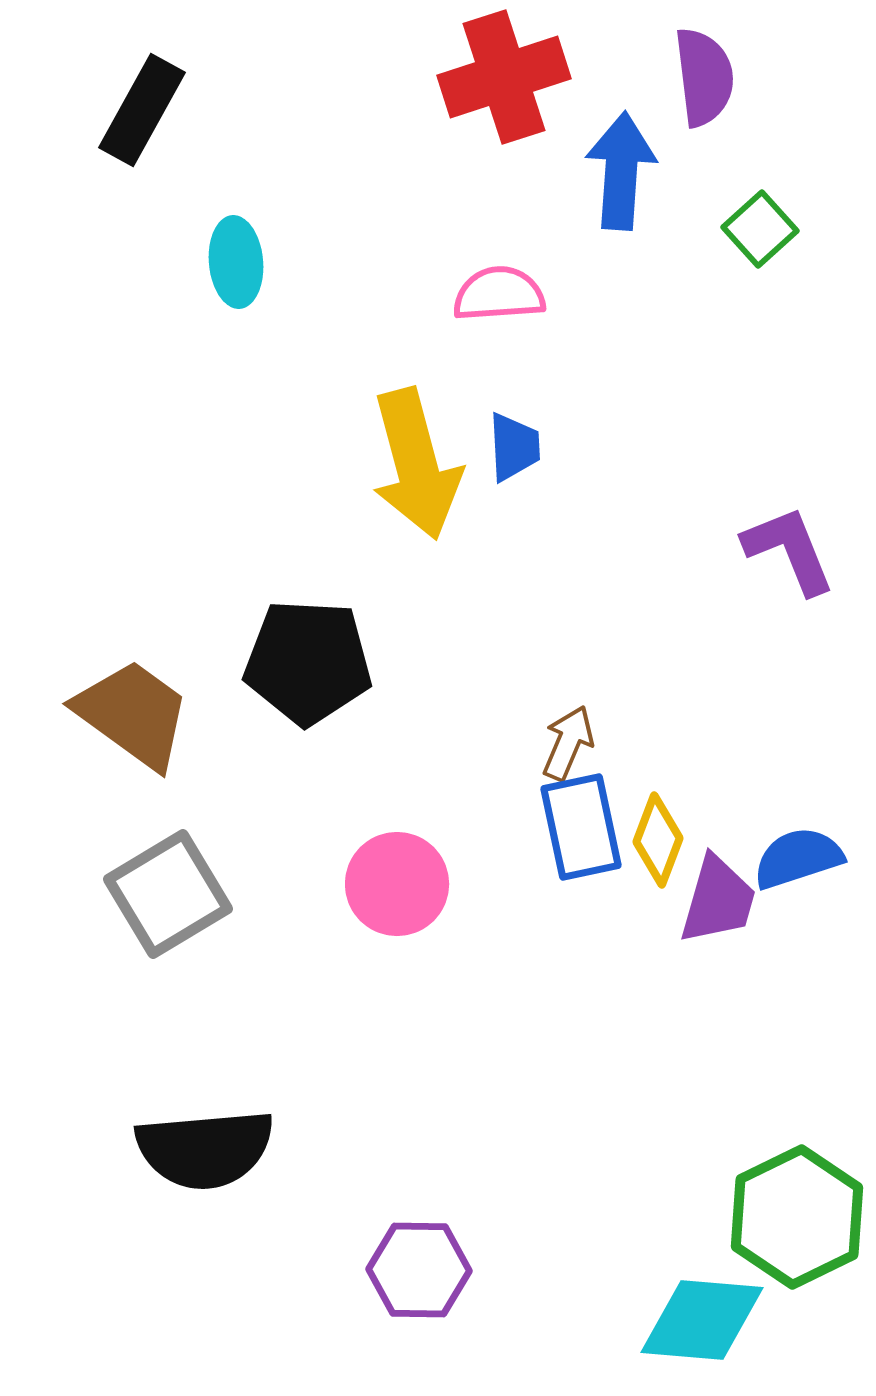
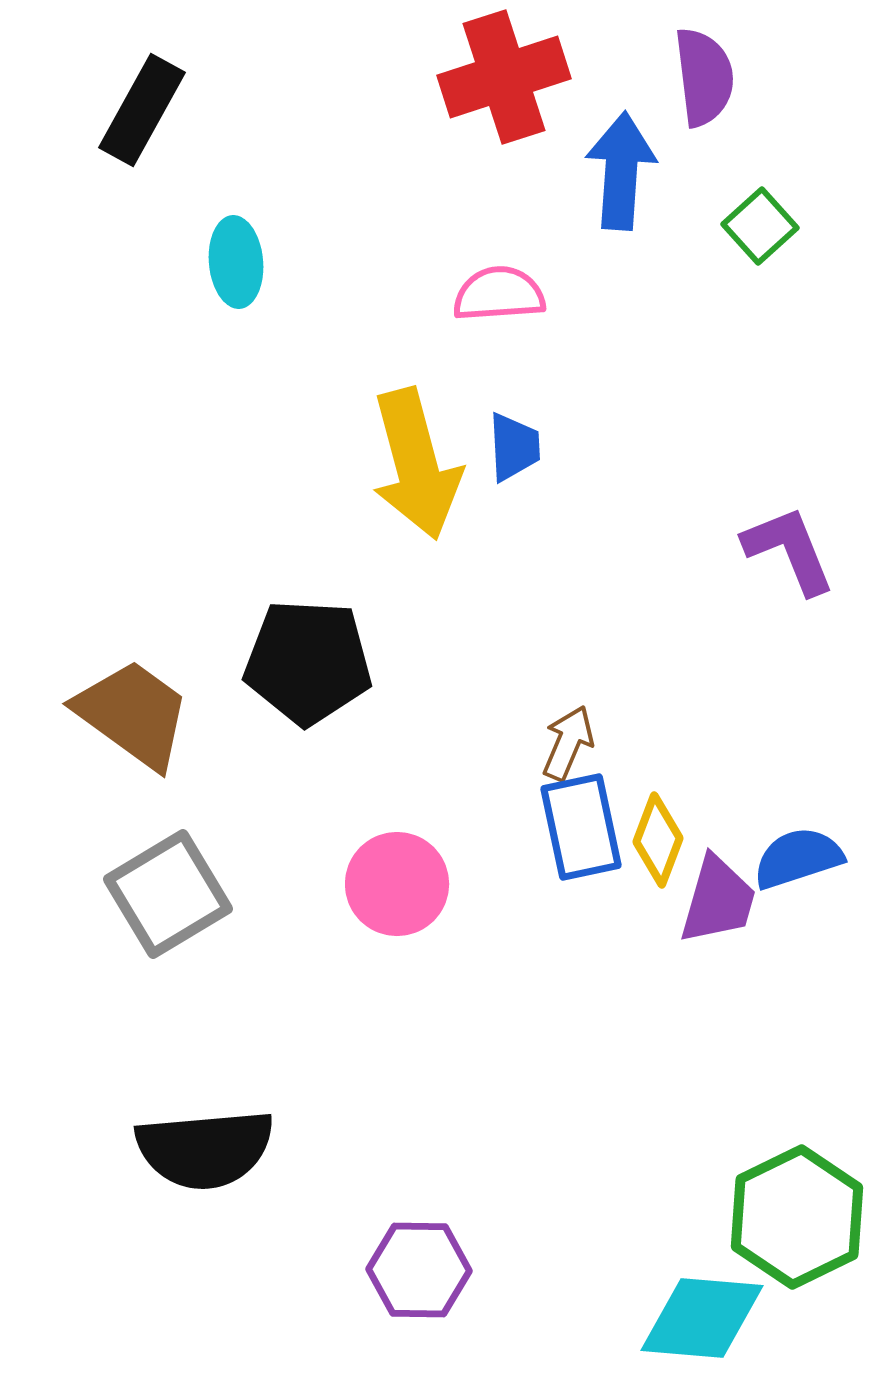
green square: moved 3 px up
cyan diamond: moved 2 px up
